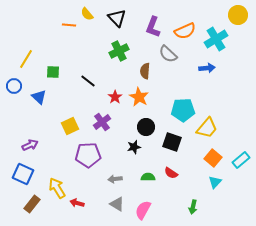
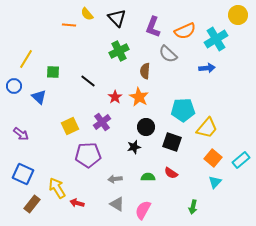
purple arrow: moved 9 px left, 11 px up; rotated 63 degrees clockwise
